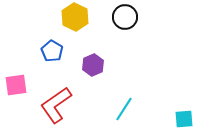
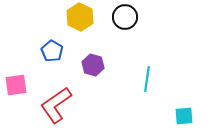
yellow hexagon: moved 5 px right
purple hexagon: rotated 20 degrees counterclockwise
cyan line: moved 23 px right, 30 px up; rotated 25 degrees counterclockwise
cyan square: moved 3 px up
